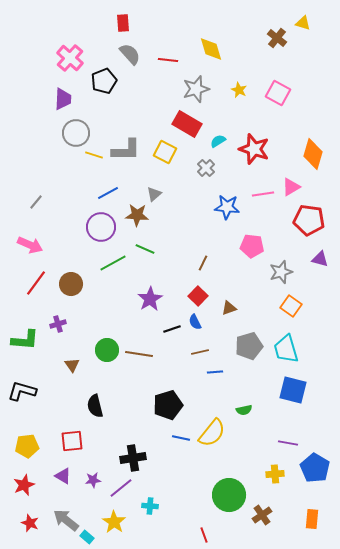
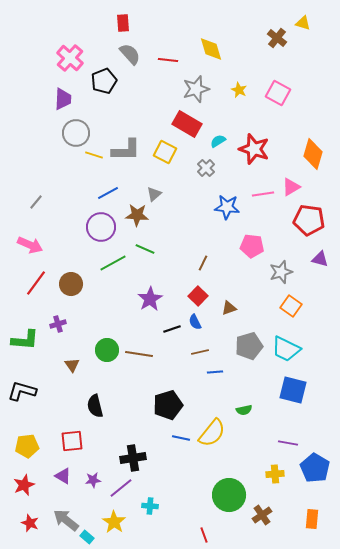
cyan trapezoid at (286, 349): rotated 48 degrees counterclockwise
